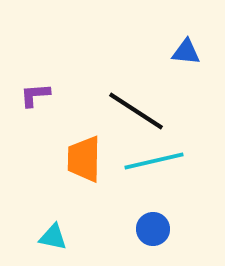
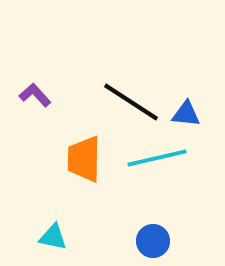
blue triangle: moved 62 px down
purple L-shape: rotated 52 degrees clockwise
black line: moved 5 px left, 9 px up
cyan line: moved 3 px right, 3 px up
blue circle: moved 12 px down
